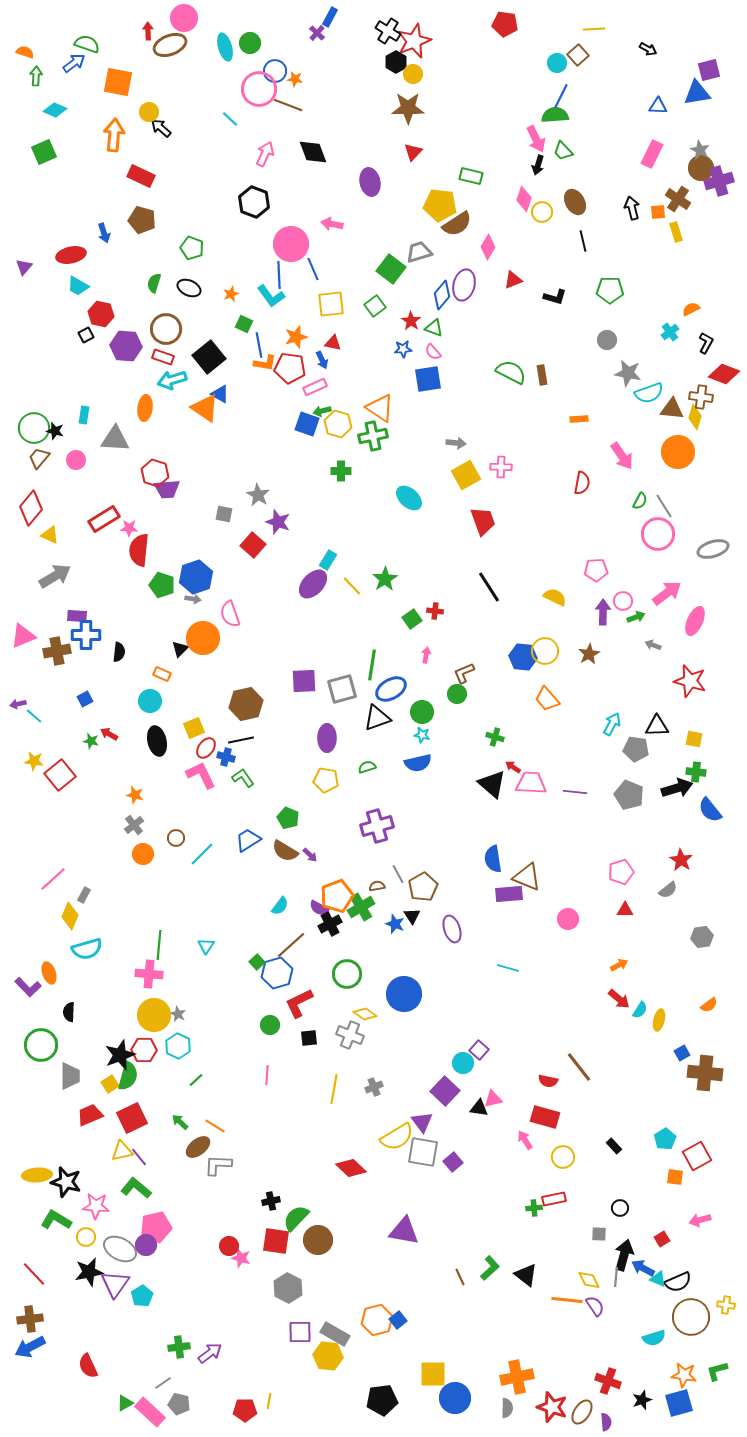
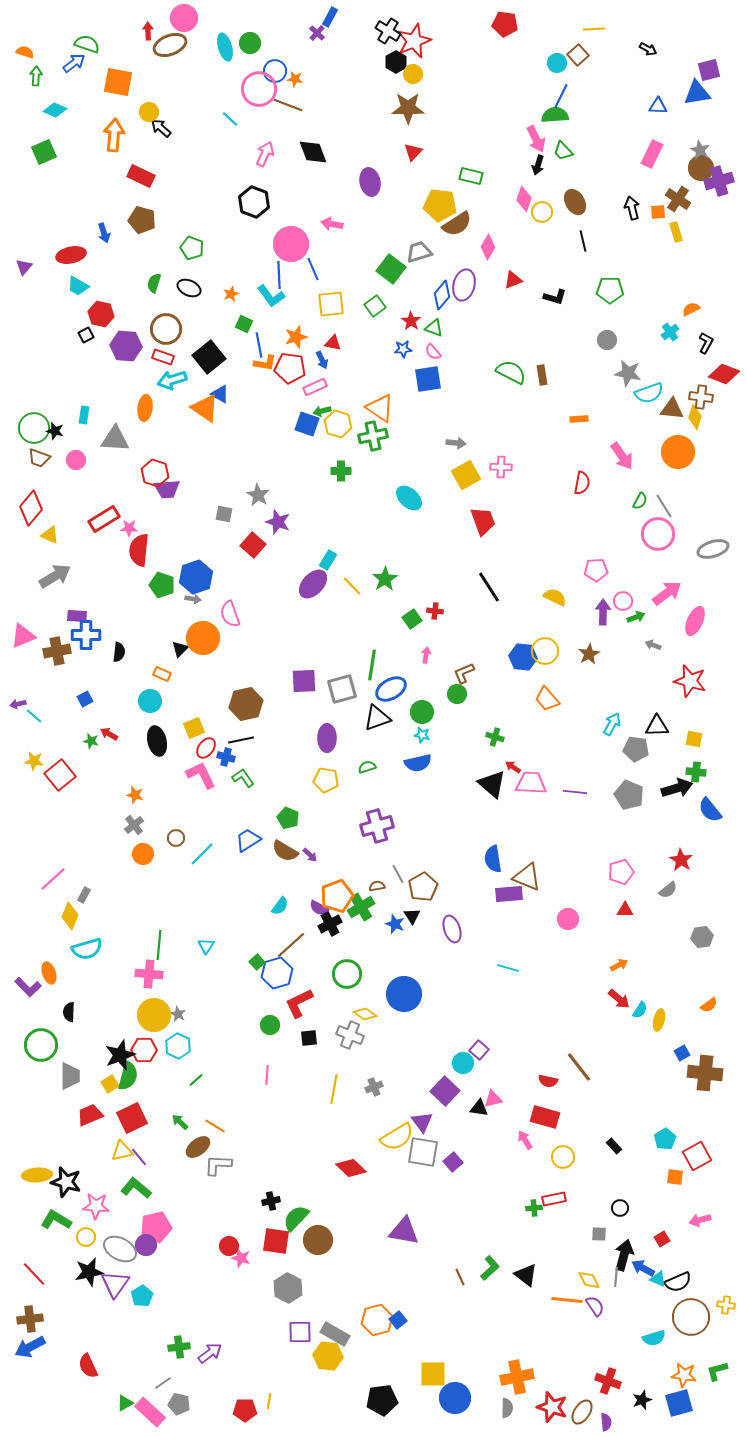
brown trapezoid at (39, 458): rotated 110 degrees counterclockwise
